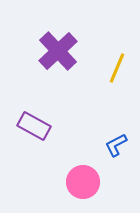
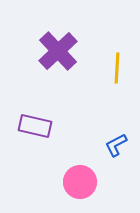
yellow line: rotated 20 degrees counterclockwise
purple rectangle: moved 1 px right; rotated 16 degrees counterclockwise
pink circle: moved 3 px left
